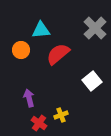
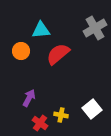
gray cross: rotated 15 degrees clockwise
orange circle: moved 1 px down
white square: moved 28 px down
purple arrow: rotated 42 degrees clockwise
yellow cross: rotated 32 degrees clockwise
red cross: moved 1 px right
